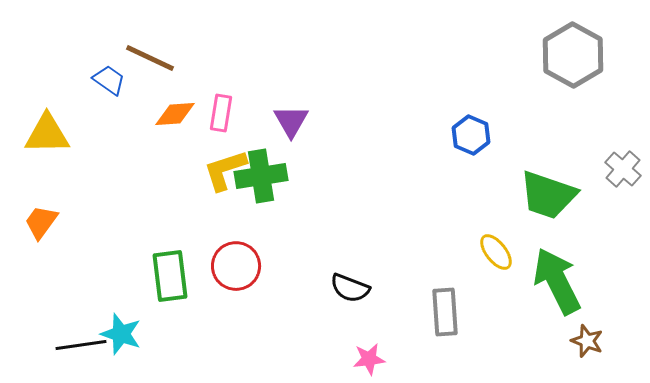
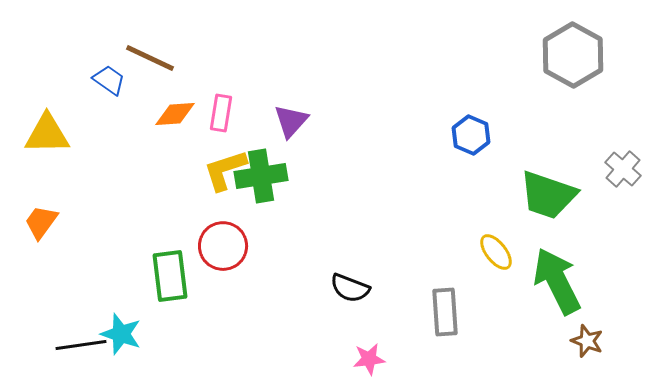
purple triangle: rotated 12 degrees clockwise
red circle: moved 13 px left, 20 px up
